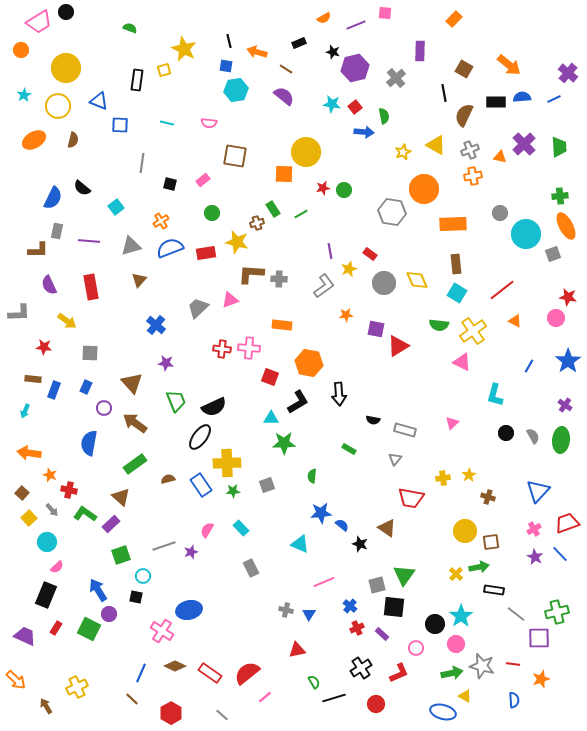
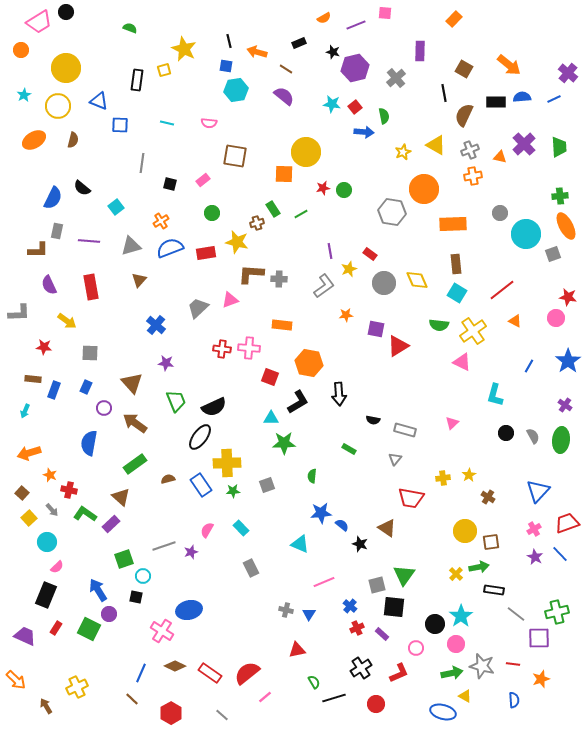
orange arrow at (29, 453): rotated 25 degrees counterclockwise
brown cross at (488, 497): rotated 16 degrees clockwise
green square at (121, 555): moved 3 px right, 4 px down
